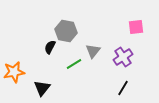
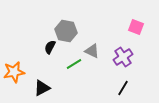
pink square: rotated 28 degrees clockwise
gray triangle: moved 1 px left; rotated 42 degrees counterclockwise
black triangle: rotated 24 degrees clockwise
